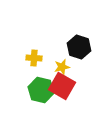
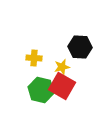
black hexagon: moved 1 px right; rotated 15 degrees counterclockwise
